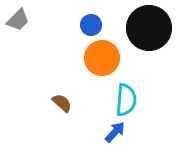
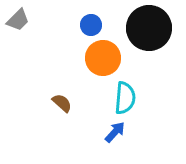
orange circle: moved 1 px right
cyan semicircle: moved 1 px left, 2 px up
